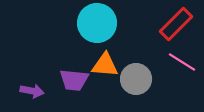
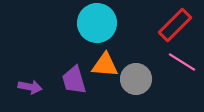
red rectangle: moved 1 px left, 1 px down
purple trapezoid: rotated 68 degrees clockwise
purple arrow: moved 2 px left, 4 px up
